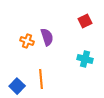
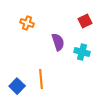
purple semicircle: moved 11 px right, 5 px down
orange cross: moved 18 px up
cyan cross: moved 3 px left, 7 px up
